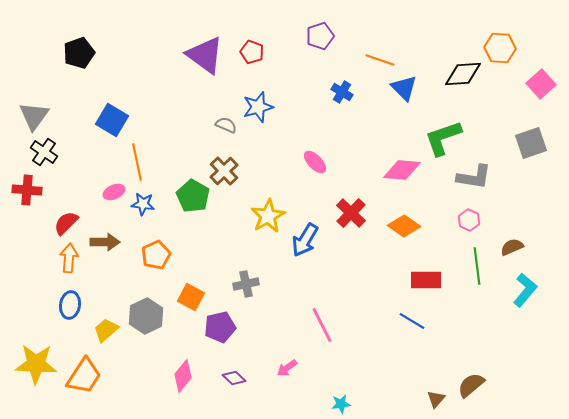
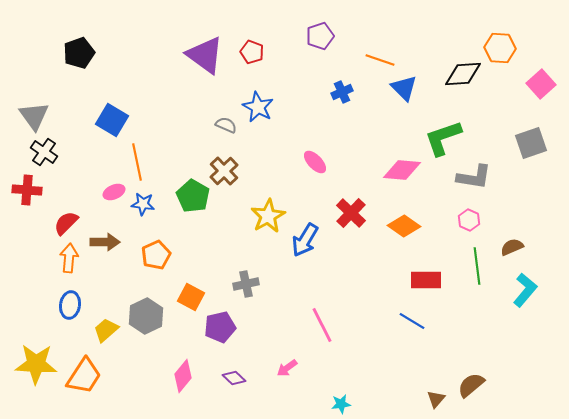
blue cross at (342, 92): rotated 35 degrees clockwise
blue star at (258, 107): rotated 28 degrees counterclockwise
gray triangle at (34, 116): rotated 12 degrees counterclockwise
